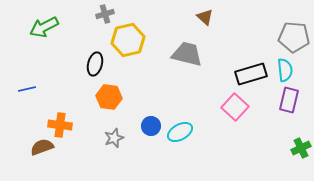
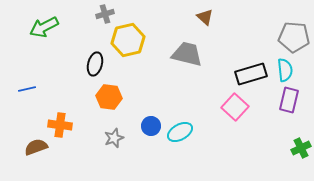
brown semicircle: moved 6 px left
